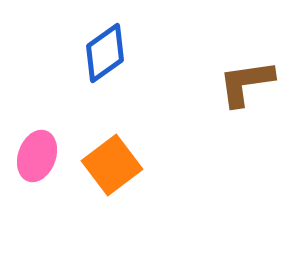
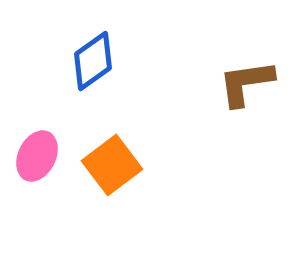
blue diamond: moved 12 px left, 8 px down
pink ellipse: rotated 6 degrees clockwise
